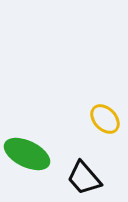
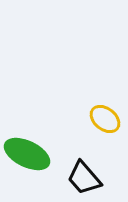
yellow ellipse: rotated 8 degrees counterclockwise
